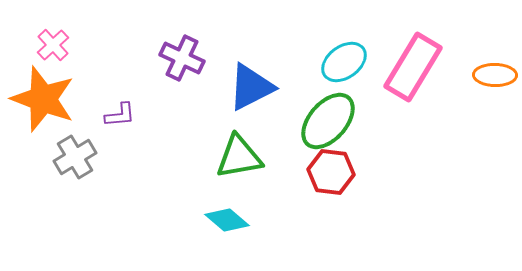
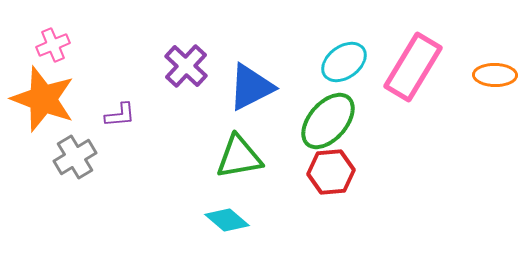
pink cross: rotated 20 degrees clockwise
purple cross: moved 4 px right, 8 px down; rotated 18 degrees clockwise
red hexagon: rotated 12 degrees counterclockwise
